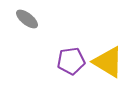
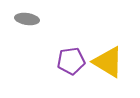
gray ellipse: rotated 30 degrees counterclockwise
